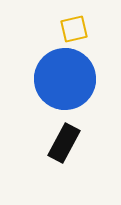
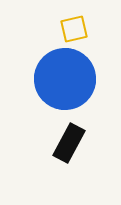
black rectangle: moved 5 px right
